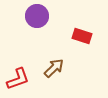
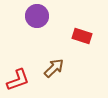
red L-shape: moved 1 px down
